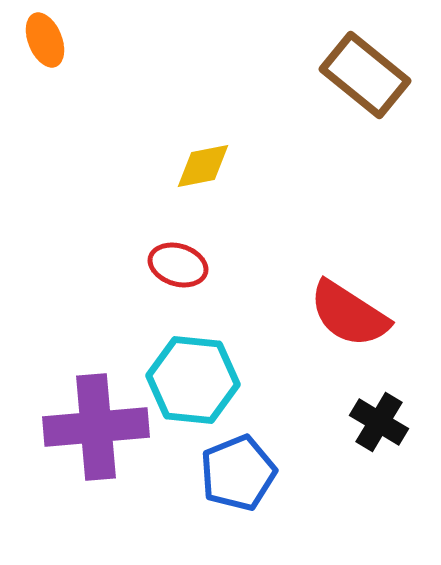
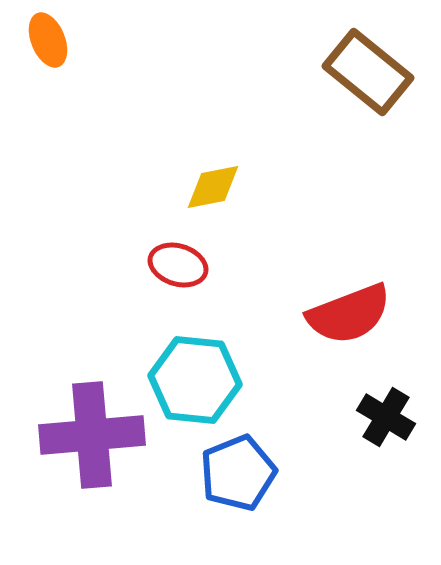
orange ellipse: moved 3 px right
brown rectangle: moved 3 px right, 3 px up
yellow diamond: moved 10 px right, 21 px down
red semicircle: rotated 54 degrees counterclockwise
cyan hexagon: moved 2 px right
black cross: moved 7 px right, 5 px up
purple cross: moved 4 px left, 8 px down
